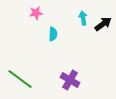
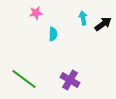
green line: moved 4 px right
